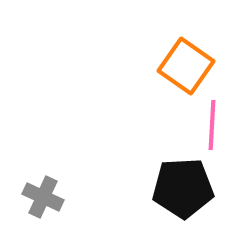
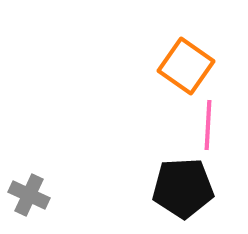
pink line: moved 4 px left
gray cross: moved 14 px left, 2 px up
